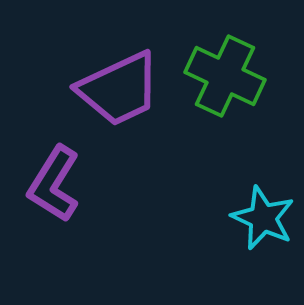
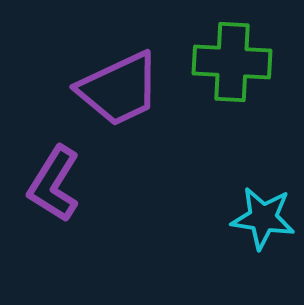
green cross: moved 7 px right, 14 px up; rotated 22 degrees counterclockwise
cyan star: rotated 16 degrees counterclockwise
